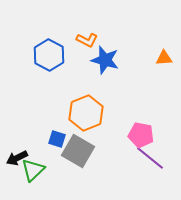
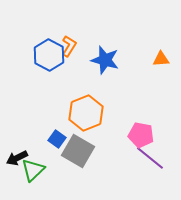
orange L-shape: moved 18 px left, 6 px down; rotated 85 degrees counterclockwise
orange triangle: moved 3 px left, 1 px down
blue square: rotated 18 degrees clockwise
